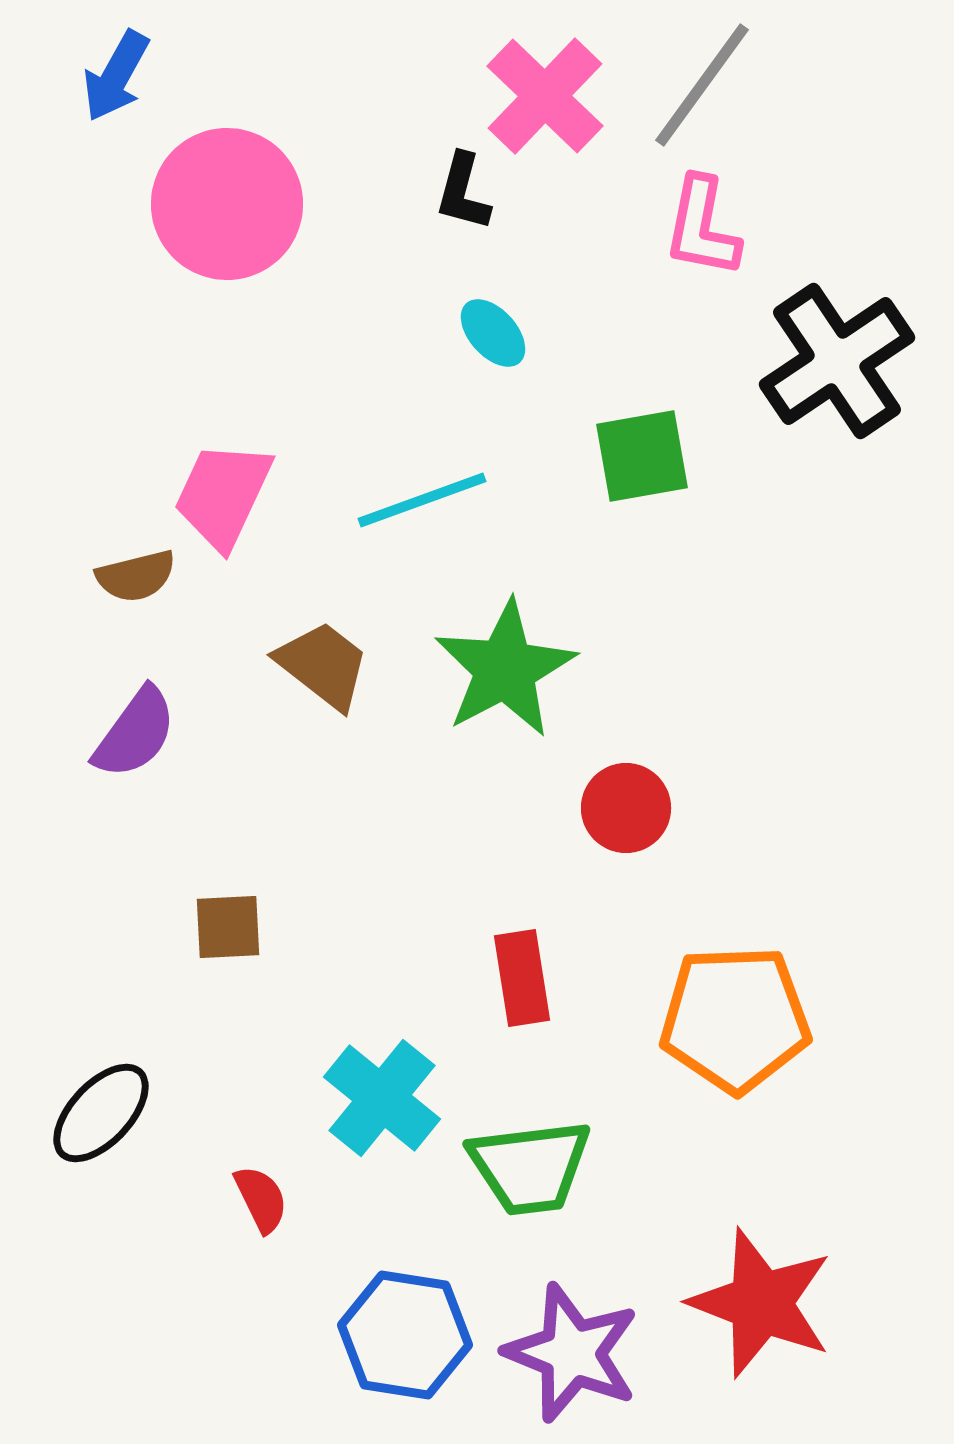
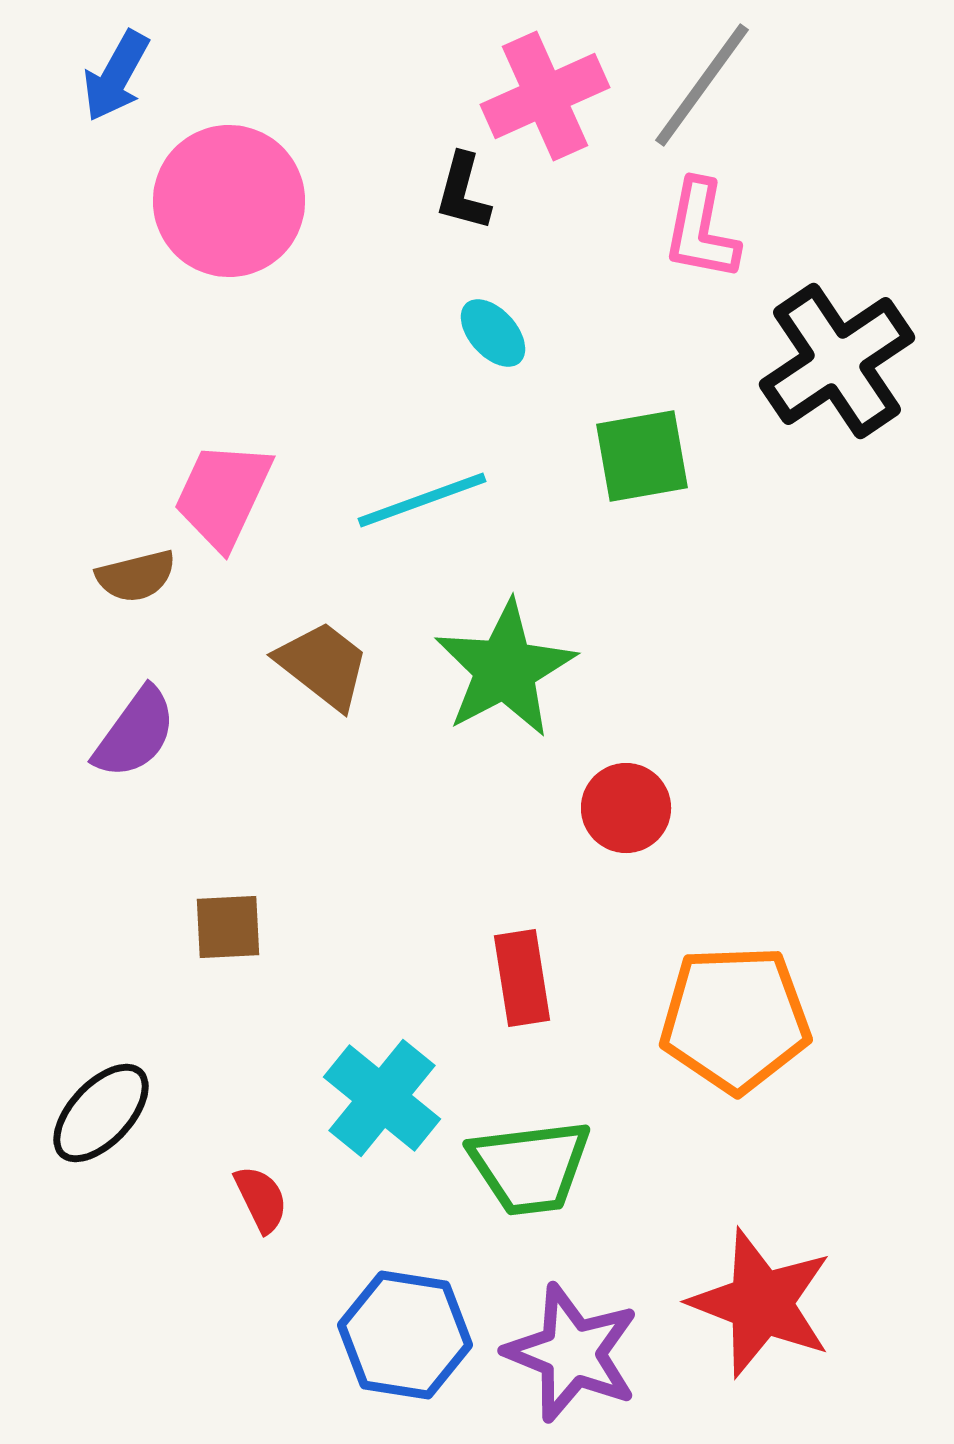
pink cross: rotated 22 degrees clockwise
pink circle: moved 2 px right, 3 px up
pink L-shape: moved 1 px left, 3 px down
